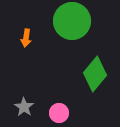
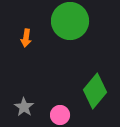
green circle: moved 2 px left
green diamond: moved 17 px down
pink circle: moved 1 px right, 2 px down
